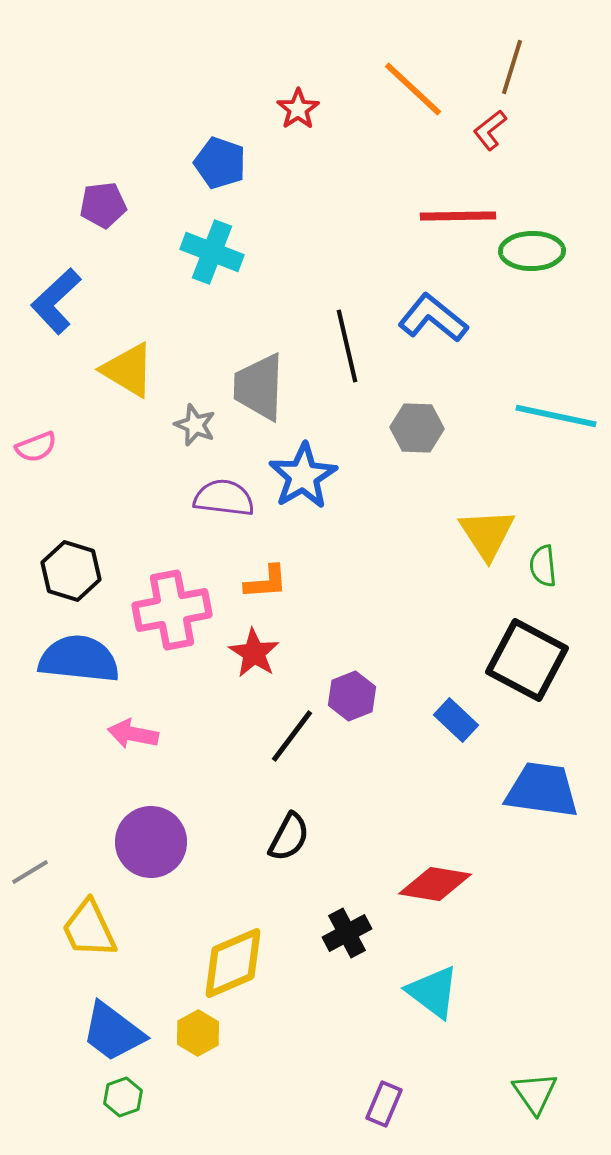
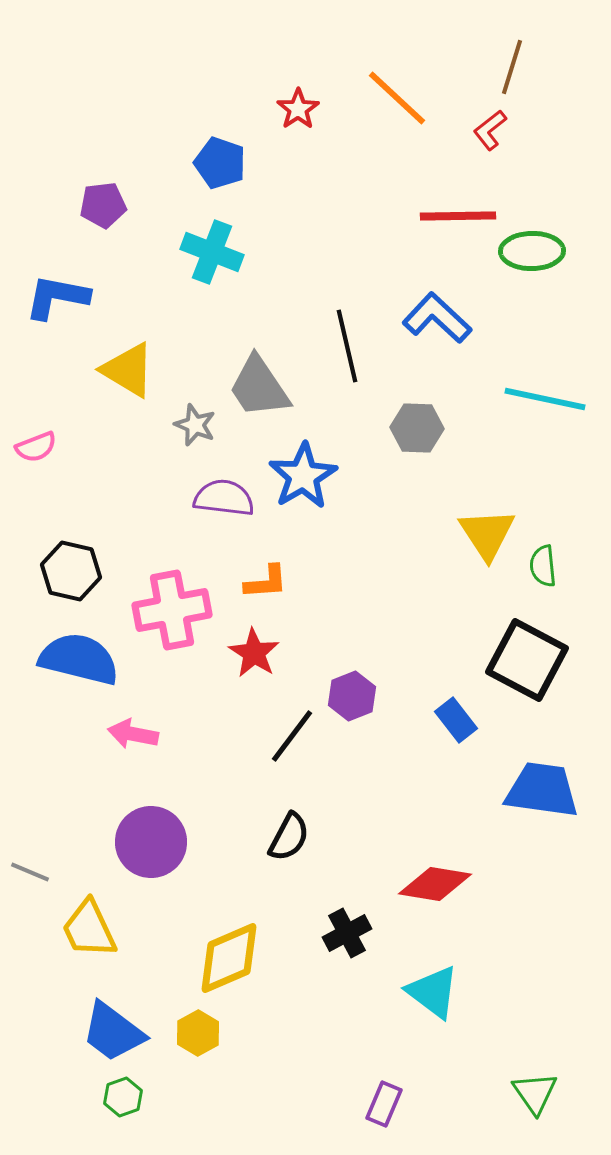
orange line at (413, 89): moved 16 px left, 9 px down
blue L-shape at (56, 301): moved 1 px right, 4 px up; rotated 54 degrees clockwise
blue L-shape at (433, 318): moved 4 px right; rotated 4 degrees clockwise
gray trapezoid at (259, 387): rotated 36 degrees counterclockwise
cyan line at (556, 416): moved 11 px left, 17 px up
black hexagon at (71, 571): rotated 4 degrees counterclockwise
blue semicircle at (79, 659): rotated 8 degrees clockwise
blue rectangle at (456, 720): rotated 9 degrees clockwise
gray line at (30, 872): rotated 54 degrees clockwise
yellow diamond at (233, 963): moved 4 px left, 5 px up
